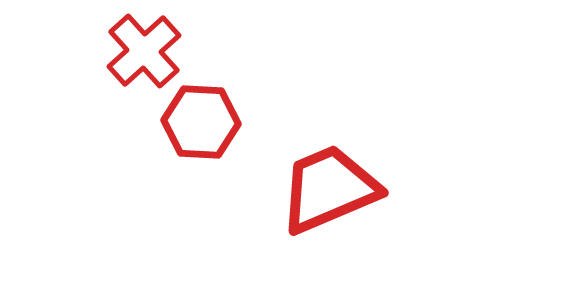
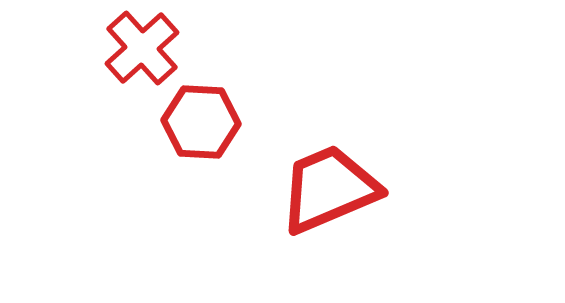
red cross: moved 2 px left, 3 px up
